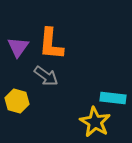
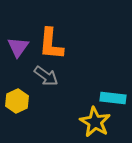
yellow hexagon: rotated 20 degrees clockwise
